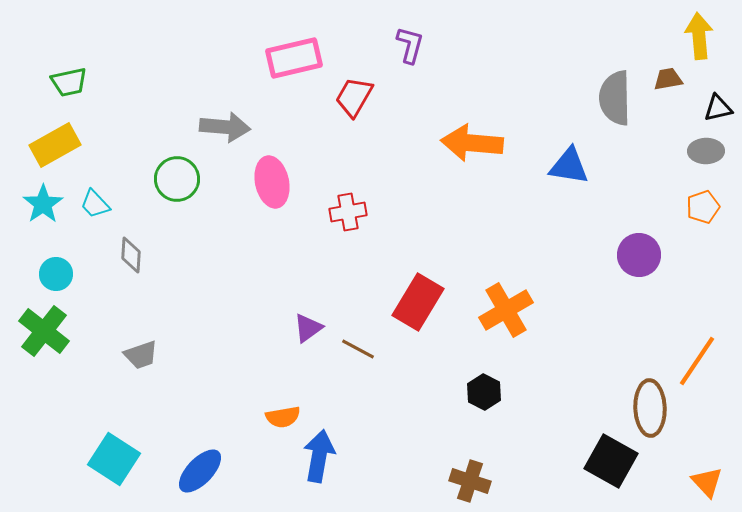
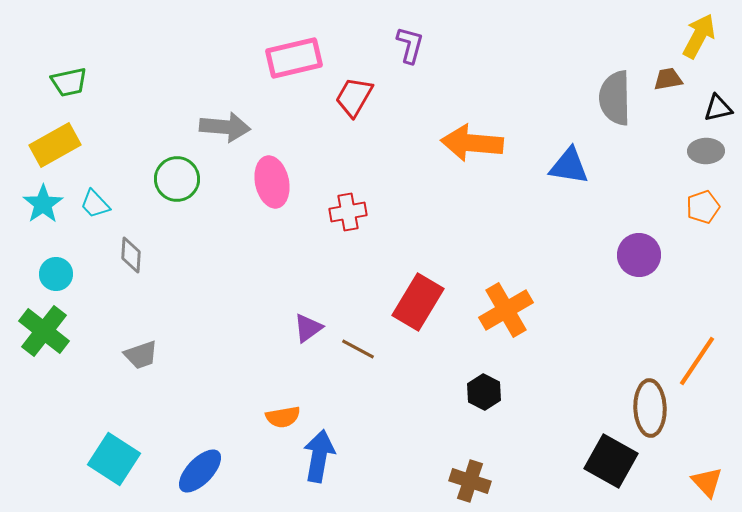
yellow arrow: rotated 33 degrees clockwise
